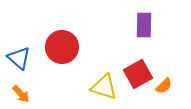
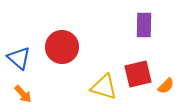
red square: rotated 16 degrees clockwise
orange semicircle: moved 2 px right
orange arrow: moved 2 px right
